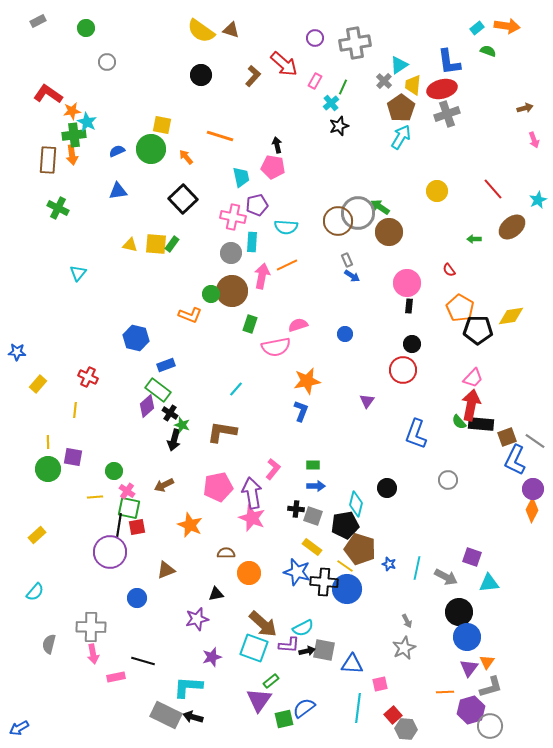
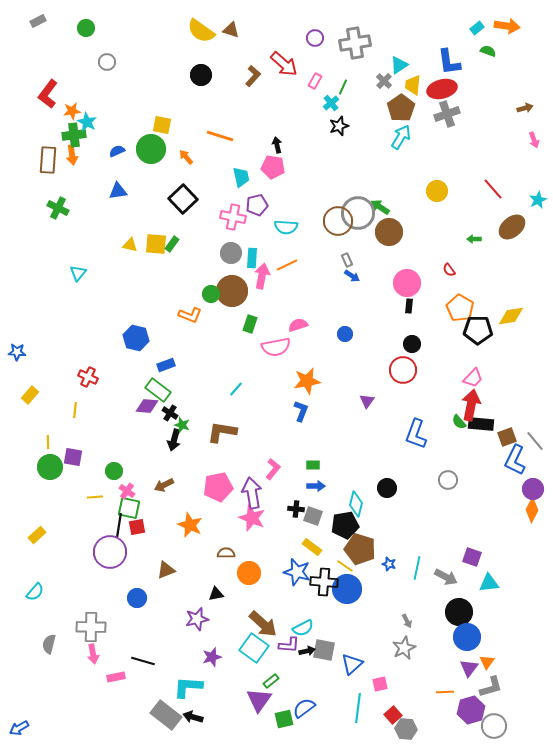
red L-shape at (48, 94): rotated 88 degrees counterclockwise
cyan rectangle at (252, 242): moved 16 px down
yellow rectangle at (38, 384): moved 8 px left, 11 px down
purple diamond at (147, 406): rotated 45 degrees clockwise
gray line at (535, 441): rotated 15 degrees clockwise
green circle at (48, 469): moved 2 px right, 2 px up
cyan square at (254, 648): rotated 16 degrees clockwise
blue triangle at (352, 664): rotated 45 degrees counterclockwise
gray rectangle at (166, 715): rotated 12 degrees clockwise
gray circle at (490, 726): moved 4 px right
